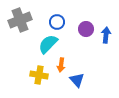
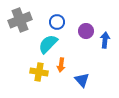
purple circle: moved 2 px down
blue arrow: moved 1 px left, 5 px down
yellow cross: moved 3 px up
blue triangle: moved 5 px right
